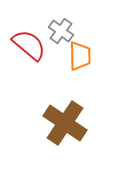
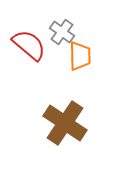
gray cross: moved 1 px right, 1 px down
